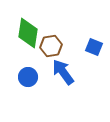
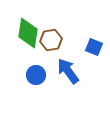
brown hexagon: moved 6 px up
blue arrow: moved 5 px right, 1 px up
blue circle: moved 8 px right, 2 px up
